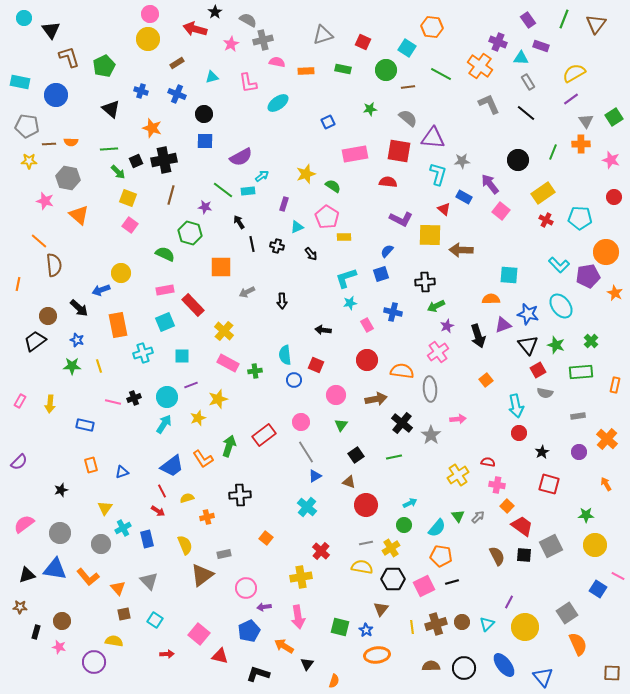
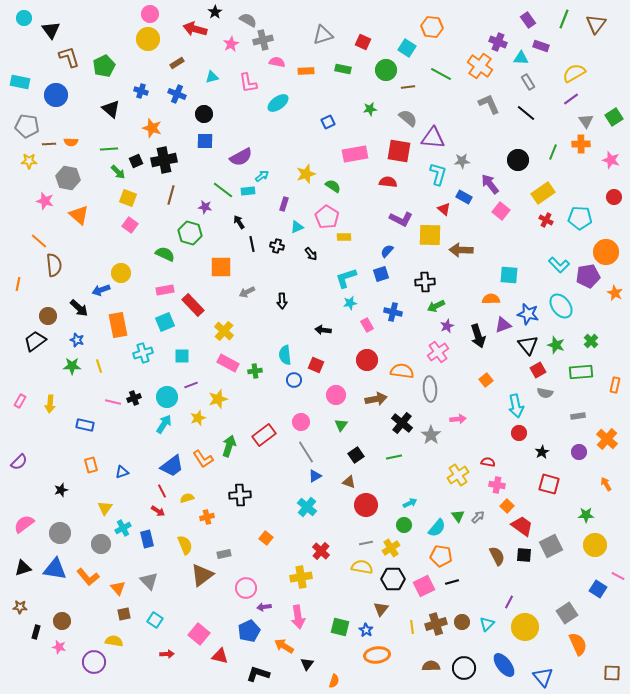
black triangle at (27, 575): moved 4 px left, 7 px up
